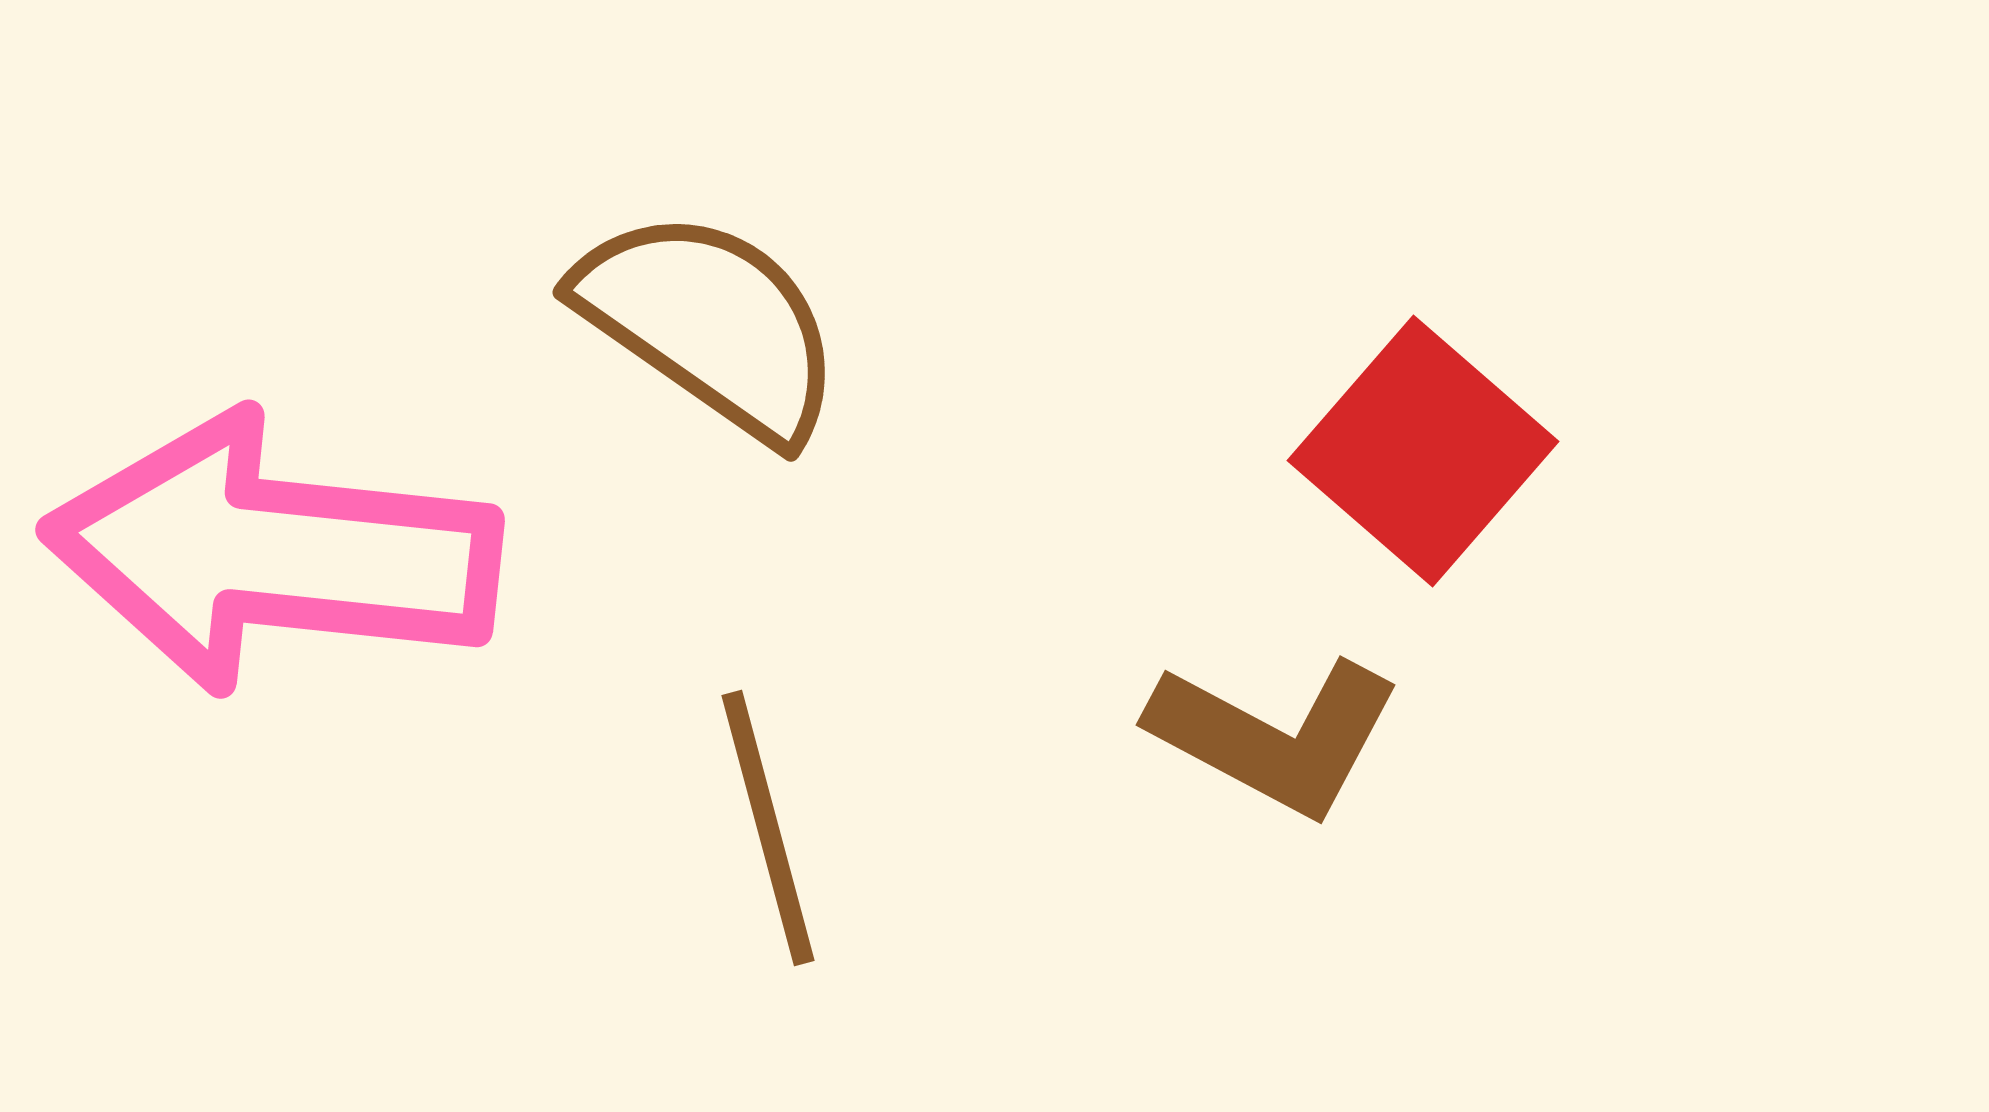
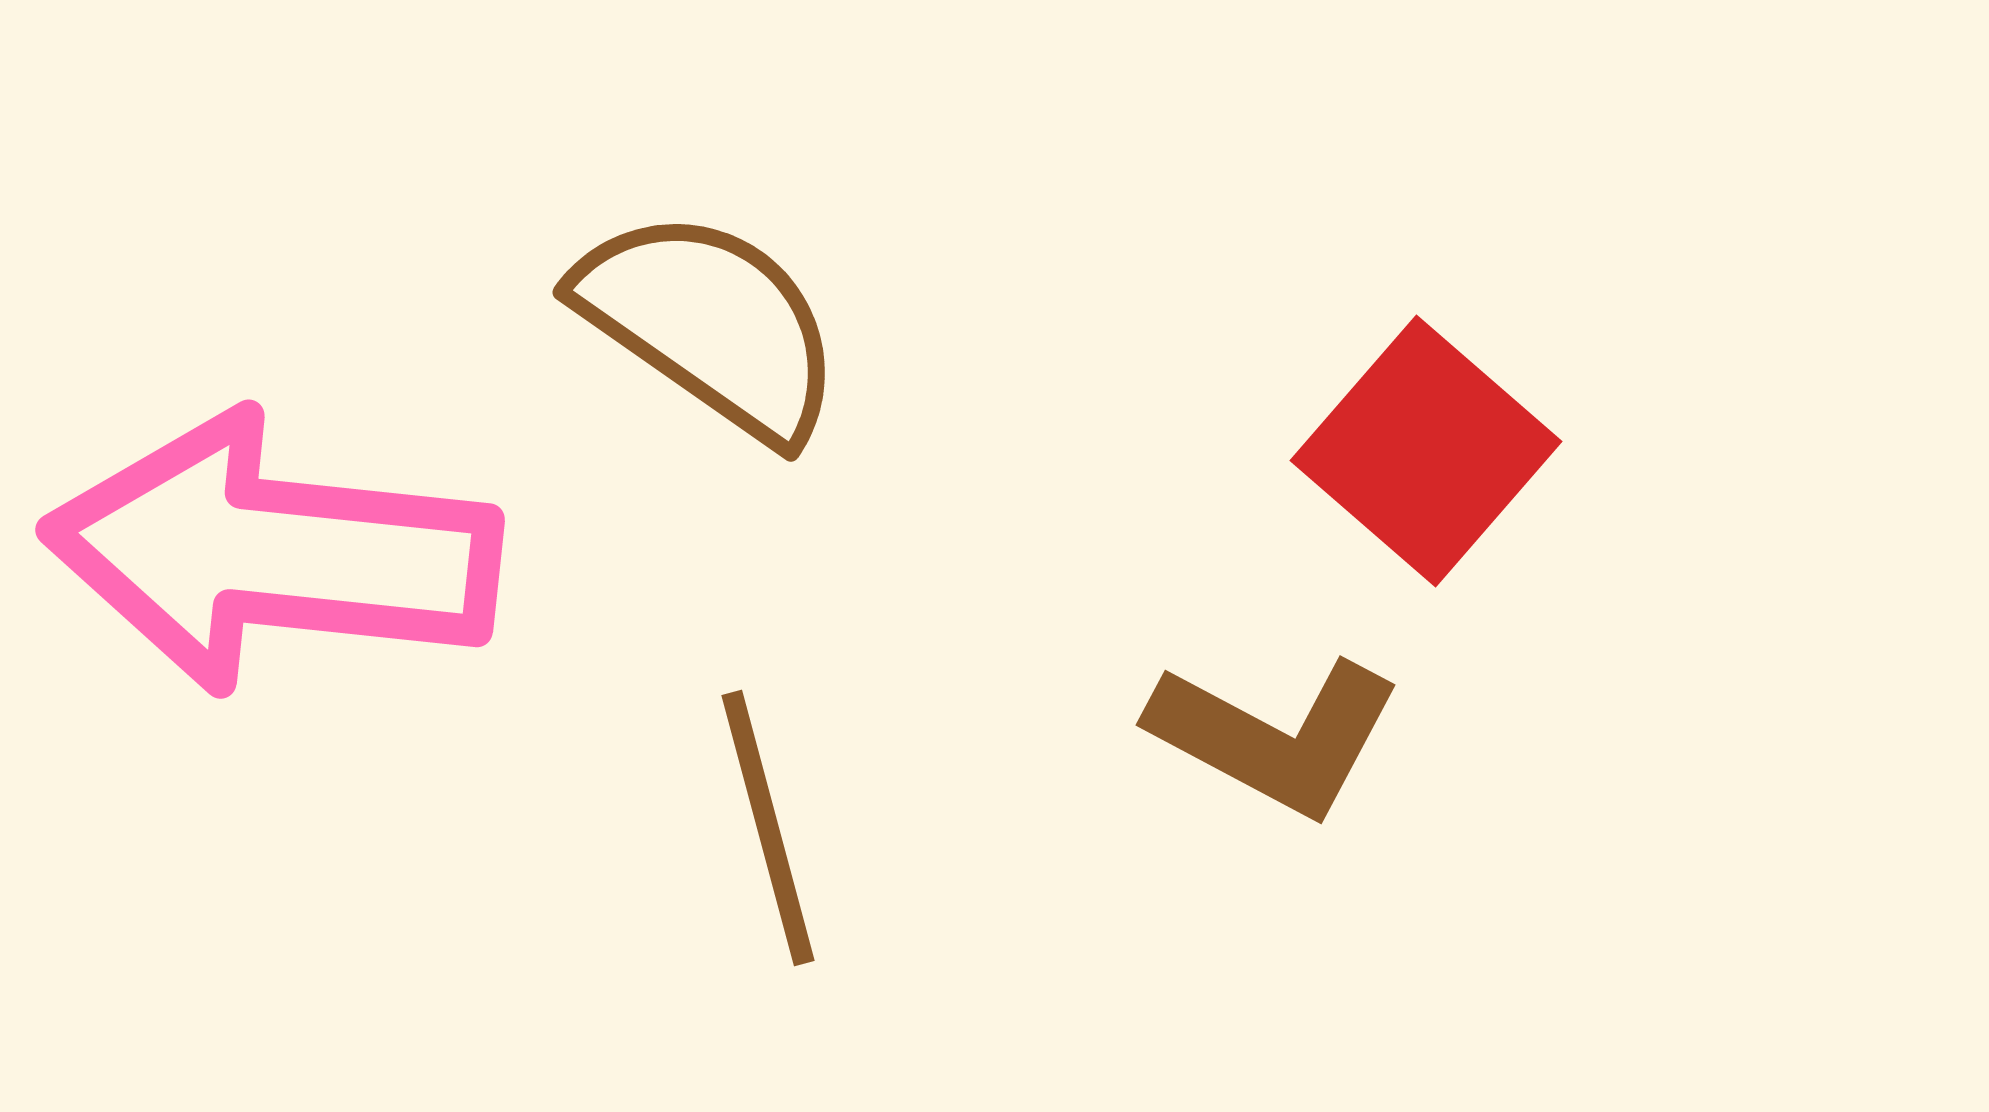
red square: moved 3 px right
